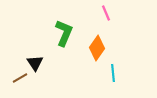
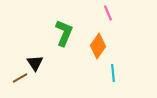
pink line: moved 2 px right
orange diamond: moved 1 px right, 2 px up
